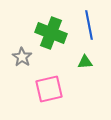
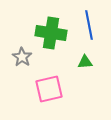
green cross: rotated 12 degrees counterclockwise
